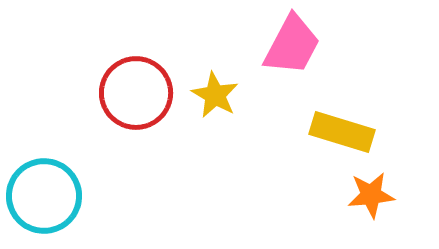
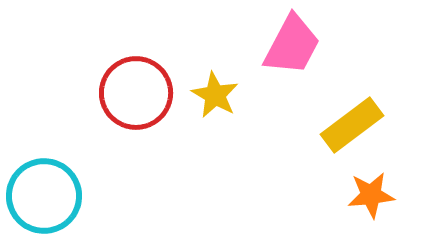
yellow rectangle: moved 10 px right, 7 px up; rotated 54 degrees counterclockwise
